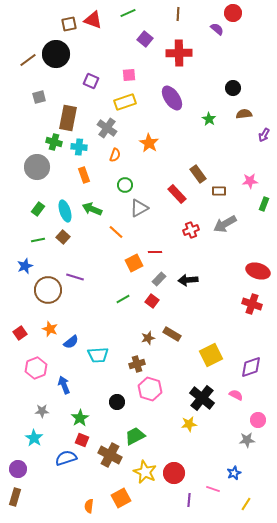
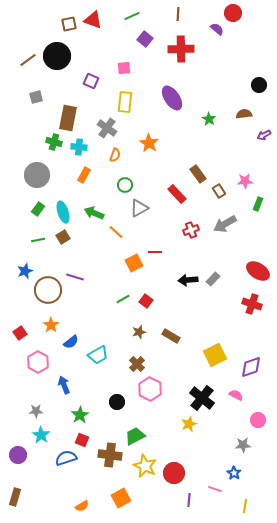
green line at (128, 13): moved 4 px right, 3 px down
red cross at (179, 53): moved 2 px right, 4 px up
black circle at (56, 54): moved 1 px right, 2 px down
pink square at (129, 75): moved 5 px left, 7 px up
black circle at (233, 88): moved 26 px right, 3 px up
gray square at (39, 97): moved 3 px left
yellow rectangle at (125, 102): rotated 65 degrees counterclockwise
purple arrow at (264, 135): rotated 32 degrees clockwise
gray circle at (37, 167): moved 8 px down
orange rectangle at (84, 175): rotated 49 degrees clockwise
pink star at (250, 181): moved 5 px left
brown rectangle at (219, 191): rotated 56 degrees clockwise
green rectangle at (264, 204): moved 6 px left
green arrow at (92, 209): moved 2 px right, 4 px down
cyan ellipse at (65, 211): moved 2 px left, 1 px down
brown square at (63, 237): rotated 16 degrees clockwise
blue star at (25, 266): moved 5 px down
red ellipse at (258, 271): rotated 15 degrees clockwise
gray rectangle at (159, 279): moved 54 px right
red square at (152, 301): moved 6 px left
orange star at (50, 329): moved 1 px right, 4 px up; rotated 14 degrees clockwise
brown rectangle at (172, 334): moved 1 px left, 2 px down
brown star at (148, 338): moved 9 px left, 6 px up
cyan trapezoid at (98, 355): rotated 25 degrees counterclockwise
yellow square at (211, 355): moved 4 px right
brown cross at (137, 364): rotated 28 degrees counterclockwise
pink hexagon at (36, 368): moved 2 px right, 6 px up; rotated 10 degrees counterclockwise
pink hexagon at (150, 389): rotated 10 degrees clockwise
gray star at (42, 411): moved 6 px left
green star at (80, 418): moved 3 px up
yellow star at (189, 424): rotated 14 degrees counterclockwise
cyan star at (34, 438): moved 7 px right, 3 px up
gray star at (247, 440): moved 4 px left, 5 px down
brown cross at (110, 455): rotated 20 degrees counterclockwise
purple circle at (18, 469): moved 14 px up
yellow star at (145, 472): moved 6 px up
blue star at (234, 473): rotated 16 degrees counterclockwise
pink line at (213, 489): moved 2 px right
yellow line at (246, 504): moved 1 px left, 2 px down; rotated 24 degrees counterclockwise
orange semicircle at (89, 506): moved 7 px left; rotated 128 degrees counterclockwise
